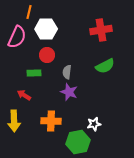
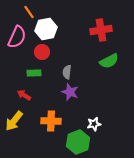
orange line: rotated 48 degrees counterclockwise
white hexagon: rotated 10 degrees counterclockwise
red circle: moved 5 px left, 3 px up
green semicircle: moved 4 px right, 5 px up
purple star: moved 1 px right
yellow arrow: rotated 40 degrees clockwise
green hexagon: rotated 10 degrees counterclockwise
